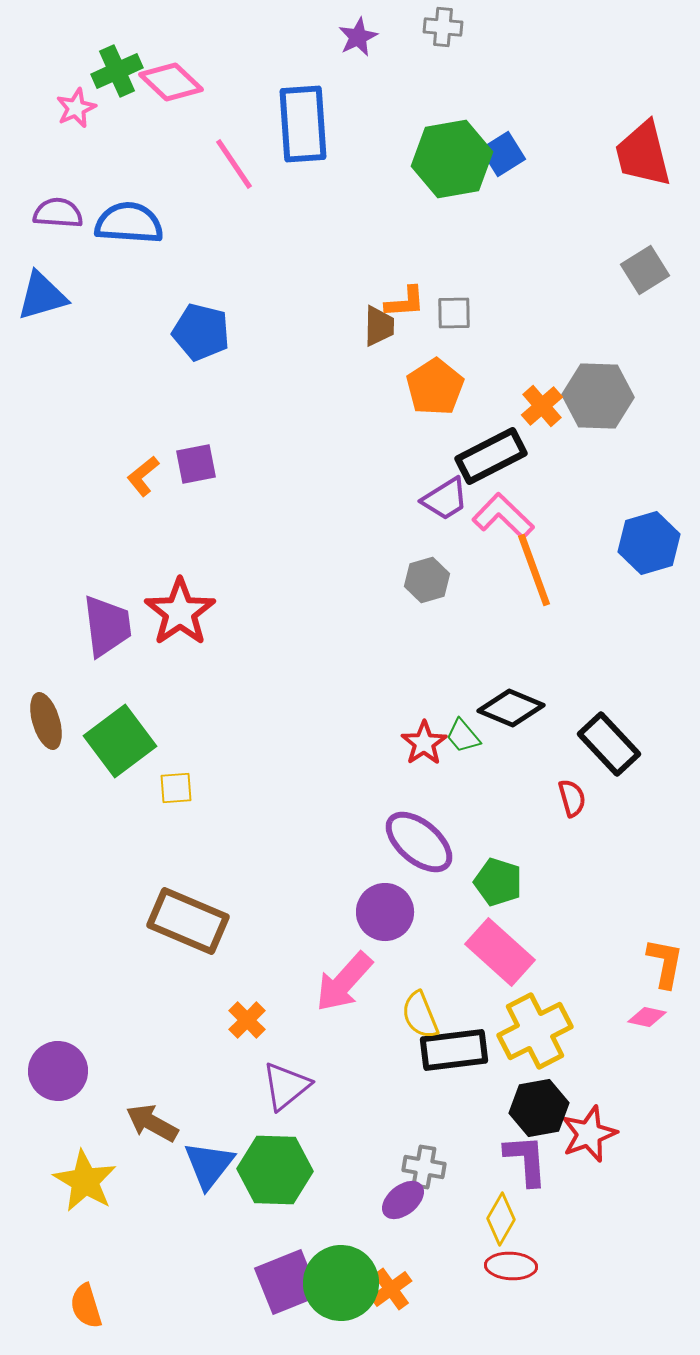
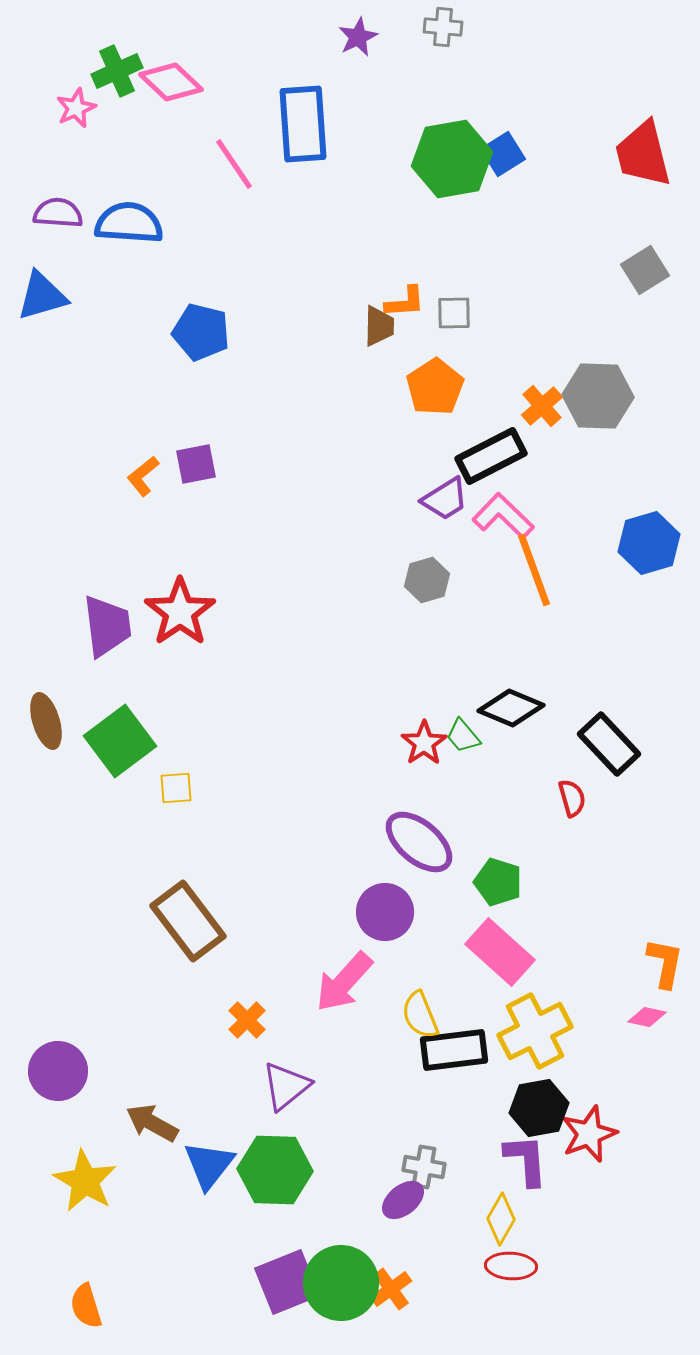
brown rectangle at (188, 921): rotated 30 degrees clockwise
